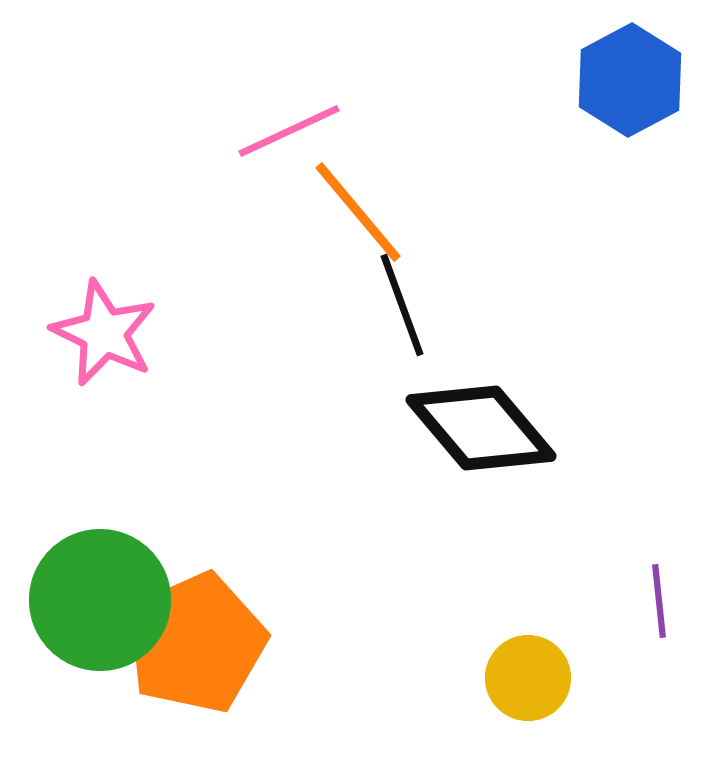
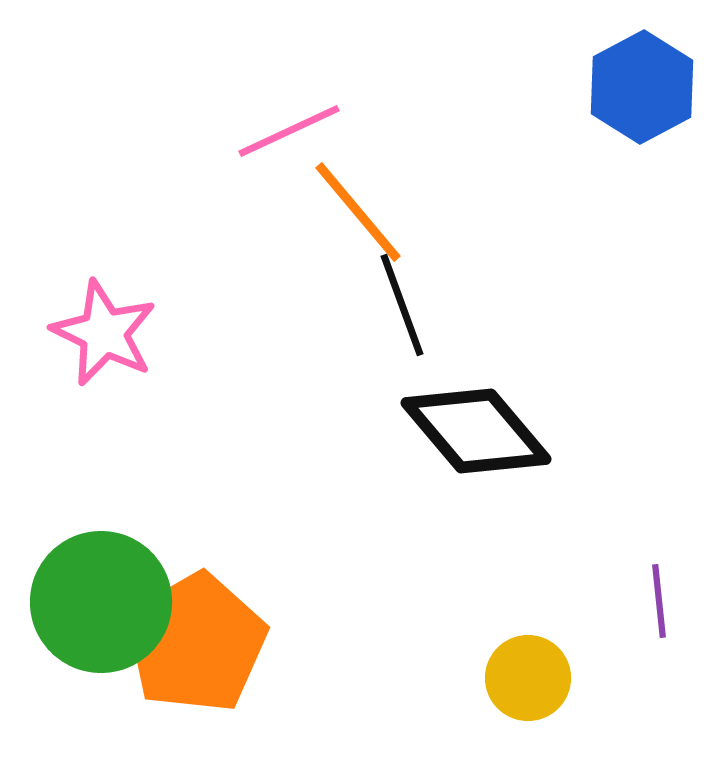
blue hexagon: moved 12 px right, 7 px down
black diamond: moved 5 px left, 3 px down
green circle: moved 1 px right, 2 px down
orange pentagon: rotated 6 degrees counterclockwise
